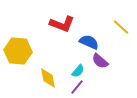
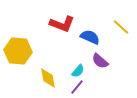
blue semicircle: moved 1 px right, 5 px up
